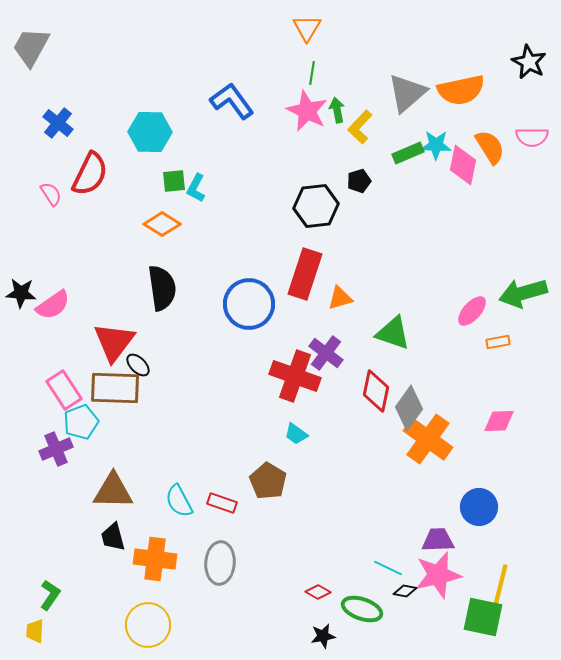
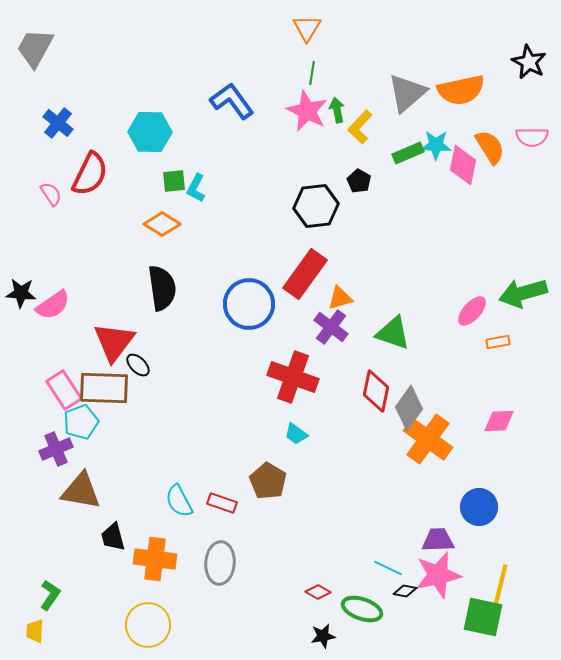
gray trapezoid at (31, 47): moved 4 px right, 1 px down
black pentagon at (359, 181): rotated 25 degrees counterclockwise
red rectangle at (305, 274): rotated 18 degrees clockwise
purple cross at (326, 353): moved 5 px right, 26 px up
red cross at (295, 376): moved 2 px left, 1 px down
brown rectangle at (115, 388): moved 11 px left
brown triangle at (113, 491): moved 32 px left; rotated 9 degrees clockwise
